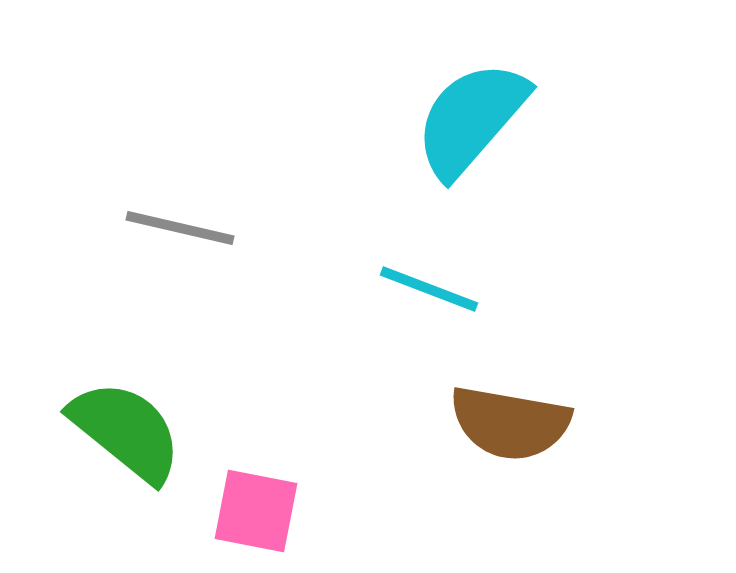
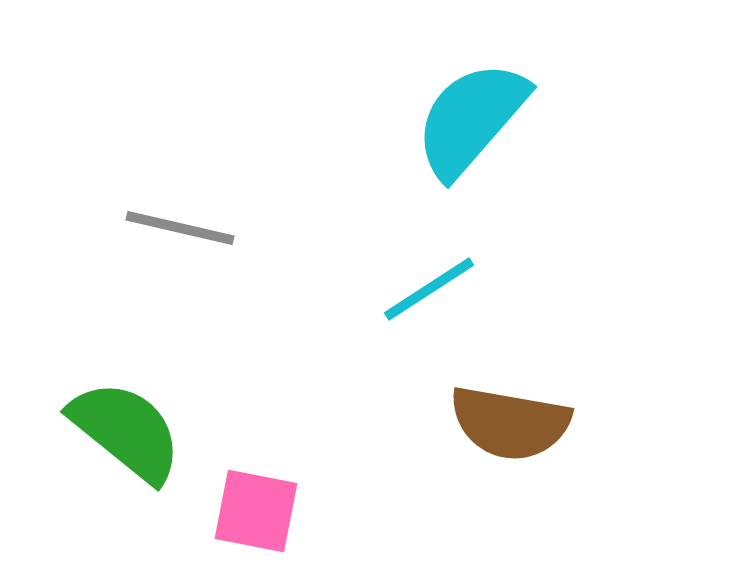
cyan line: rotated 54 degrees counterclockwise
